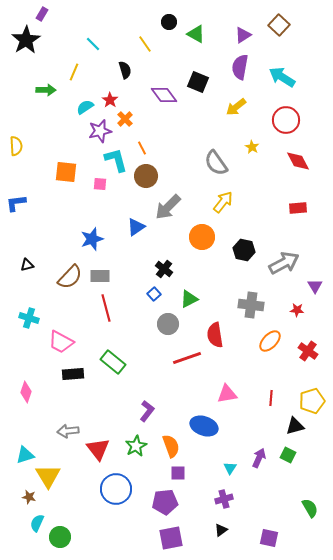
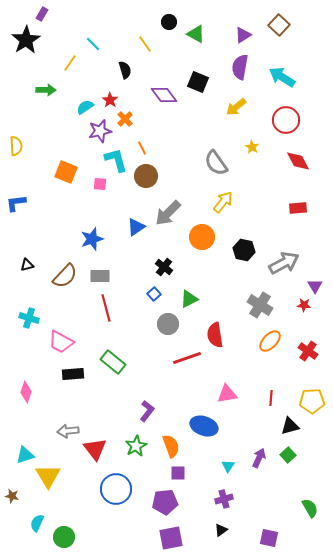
yellow line at (74, 72): moved 4 px left, 9 px up; rotated 12 degrees clockwise
orange square at (66, 172): rotated 15 degrees clockwise
gray arrow at (168, 207): moved 6 px down
black cross at (164, 269): moved 2 px up
brown semicircle at (70, 277): moved 5 px left, 1 px up
gray cross at (251, 305): moved 9 px right; rotated 25 degrees clockwise
red star at (297, 310): moved 7 px right, 5 px up
yellow pentagon at (312, 401): rotated 15 degrees clockwise
black triangle at (295, 426): moved 5 px left
red triangle at (98, 449): moved 3 px left
green square at (288, 455): rotated 21 degrees clockwise
cyan triangle at (230, 468): moved 2 px left, 2 px up
brown star at (29, 497): moved 17 px left, 1 px up
green circle at (60, 537): moved 4 px right
